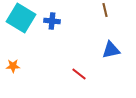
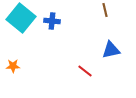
cyan square: rotated 8 degrees clockwise
red line: moved 6 px right, 3 px up
